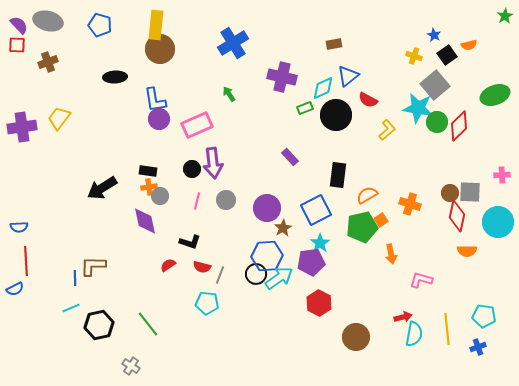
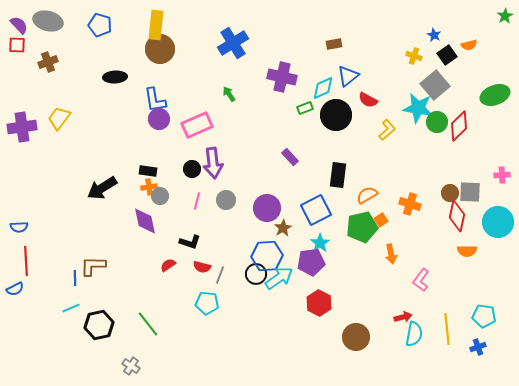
pink L-shape at (421, 280): rotated 70 degrees counterclockwise
